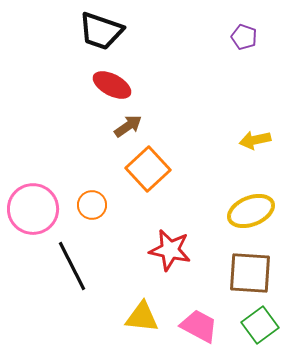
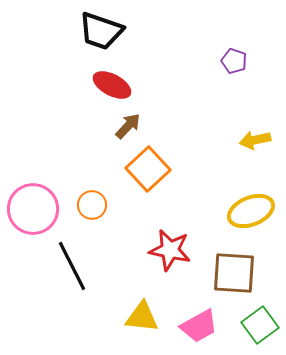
purple pentagon: moved 10 px left, 24 px down
brown arrow: rotated 12 degrees counterclockwise
brown square: moved 16 px left
pink trapezoid: rotated 123 degrees clockwise
